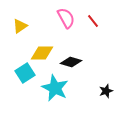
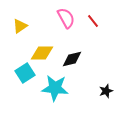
black diamond: moved 1 px right, 3 px up; rotated 30 degrees counterclockwise
cyan star: rotated 20 degrees counterclockwise
